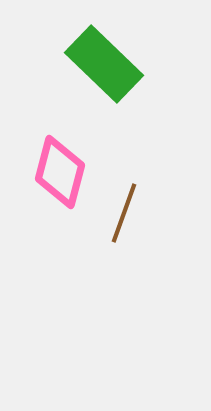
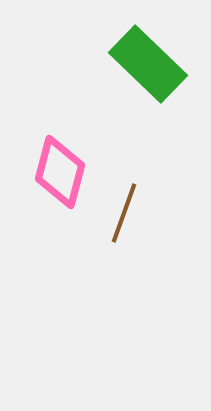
green rectangle: moved 44 px right
